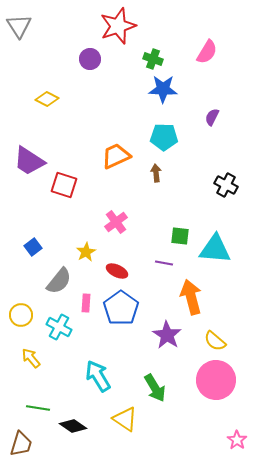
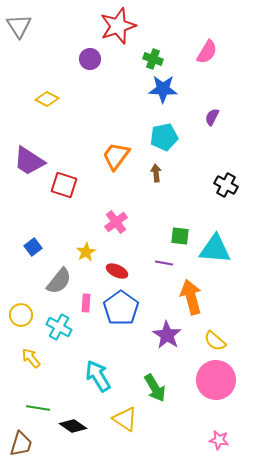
cyan pentagon: rotated 12 degrees counterclockwise
orange trapezoid: rotated 28 degrees counterclockwise
pink star: moved 18 px left; rotated 24 degrees counterclockwise
